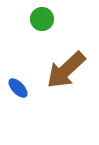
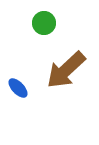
green circle: moved 2 px right, 4 px down
